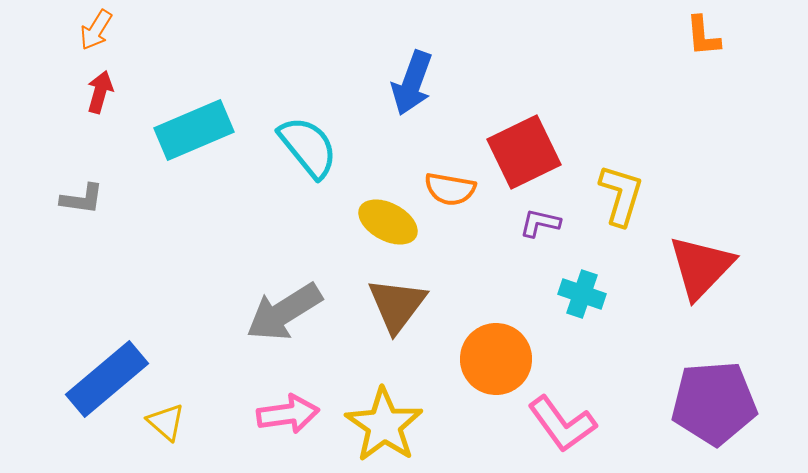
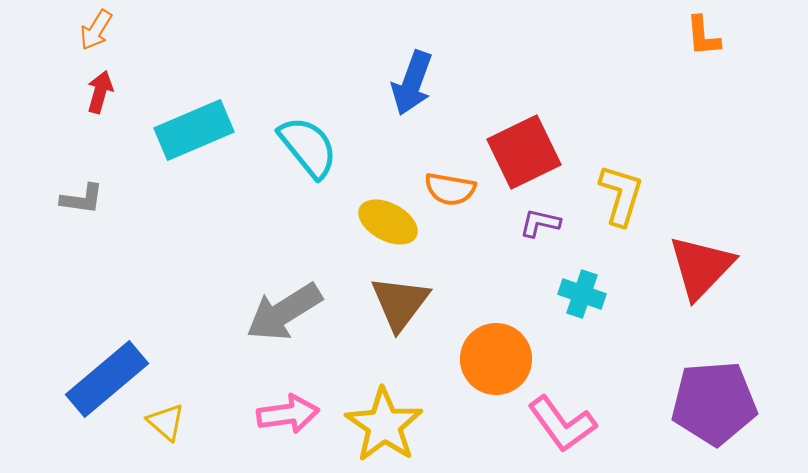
brown triangle: moved 3 px right, 2 px up
